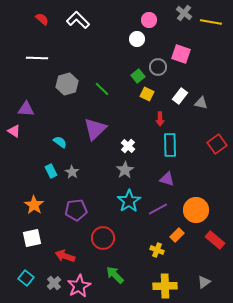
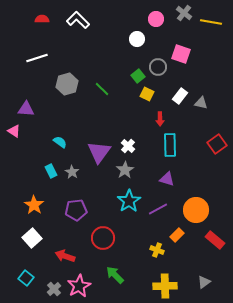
red semicircle at (42, 19): rotated 40 degrees counterclockwise
pink circle at (149, 20): moved 7 px right, 1 px up
white line at (37, 58): rotated 20 degrees counterclockwise
purple triangle at (95, 129): moved 4 px right, 23 px down; rotated 10 degrees counterclockwise
white square at (32, 238): rotated 30 degrees counterclockwise
gray cross at (54, 283): moved 6 px down
